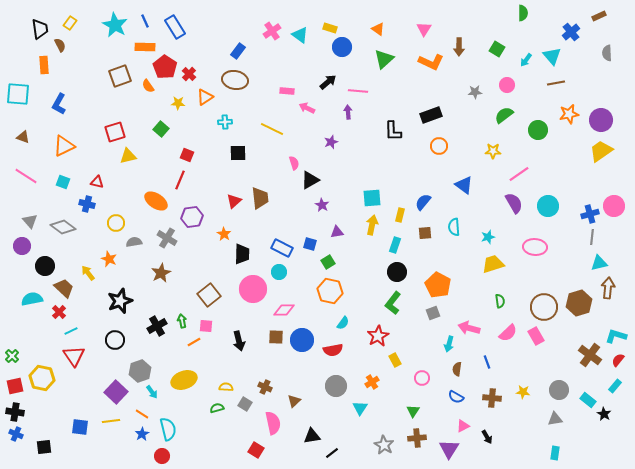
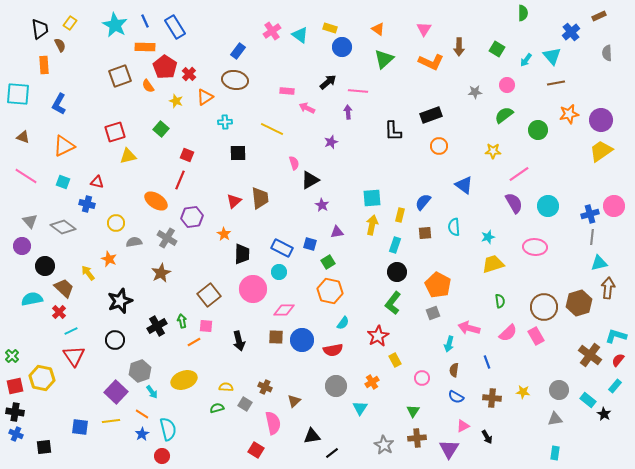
yellow star at (178, 103): moved 2 px left, 2 px up; rotated 16 degrees clockwise
brown semicircle at (457, 369): moved 3 px left, 1 px down
